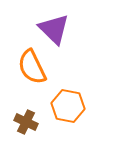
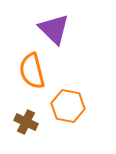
orange semicircle: moved 4 px down; rotated 12 degrees clockwise
